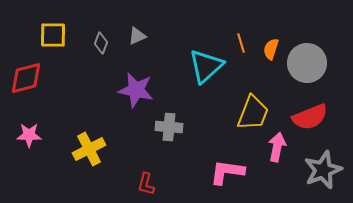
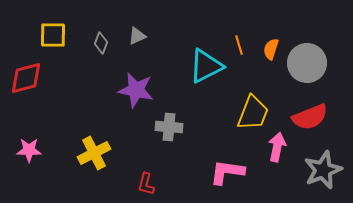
orange line: moved 2 px left, 2 px down
cyan triangle: rotated 15 degrees clockwise
pink star: moved 15 px down
yellow cross: moved 5 px right, 4 px down
